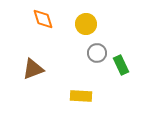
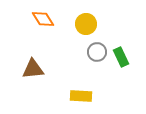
orange diamond: rotated 15 degrees counterclockwise
gray circle: moved 1 px up
green rectangle: moved 8 px up
brown triangle: rotated 15 degrees clockwise
